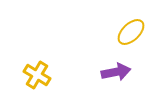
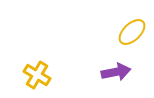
yellow ellipse: moved 1 px right
